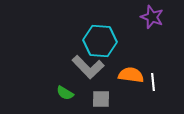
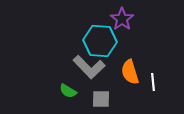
purple star: moved 30 px left, 2 px down; rotated 15 degrees clockwise
gray L-shape: moved 1 px right
orange semicircle: moved 1 px left, 3 px up; rotated 115 degrees counterclockwise
green semicircle: moved 3 px right, 2 px up
